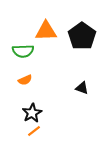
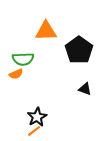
black pentagon: moved 3 px left, 14 px down
green semicircle: moved 8 px down
orange semicircle: moved 9 px left, 6 px up
black triangle: moved 3 px right, 1 px down
black star: moved 5 px right, 4 px down
